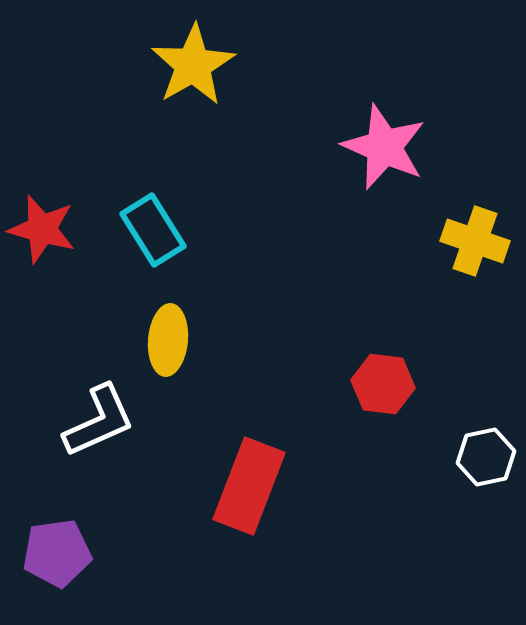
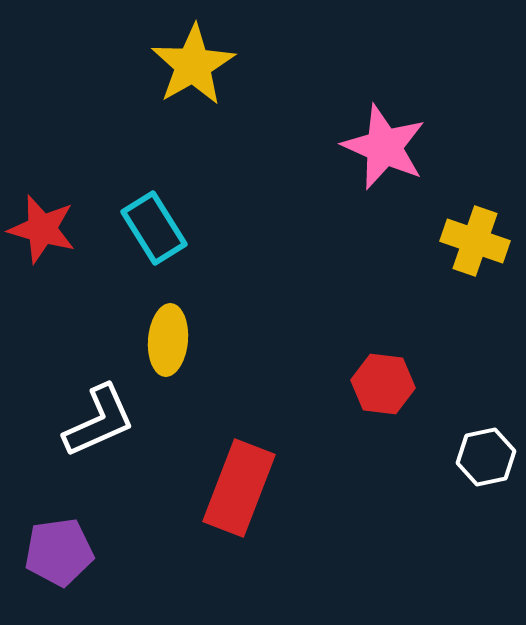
cyan rectangle: moved 1 px right, 2 px up
red rectangle: moved 10 px left, 2 px down
purple pentagon: moved 2 px right, 1 px up
